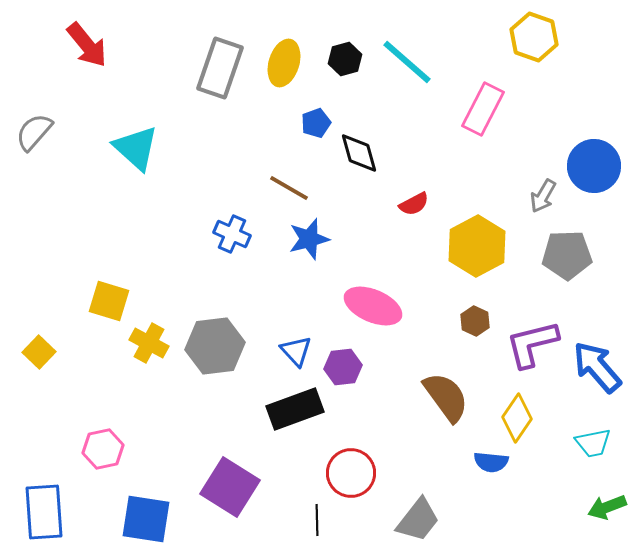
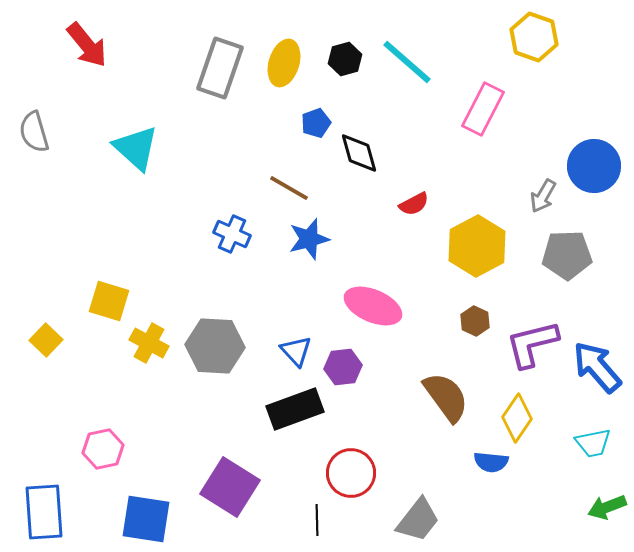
gray semicircle at (34, 132): rotated 57 degrees counterclockwise
gray hexagon at (215, 346): rotated 10 degrees clockwise
yellow square at (39, 352): moved 7 px right, 12 px up
